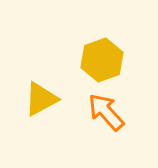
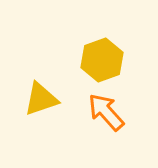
yellow triangle: rotated 9 degrees clockwise
